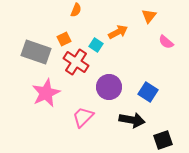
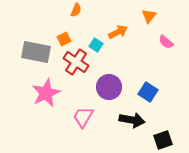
gray rectangle: rotated 8 degrees counterclockwise
pink trapezoid: rotated 15 degrees counterclockwise
